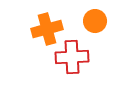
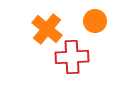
orange cross: rotated 36 degrees counterclockwise
